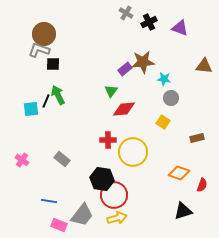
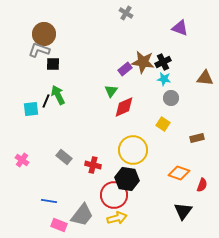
black cross: moved 14 px right, 40 px down
brown star: rotated 15 degrees clockwise
brown triangle: moved 1 px right, 12 px down
red diamond: moved 2 px up; rotated 20 degrees counterclockwise
yellow square: moved 2 px down
red cross: moved 15 px left, 25 px down; rotated 14 degrees clockwise
yellow circle: moved 2 px up
gray rectangle: moved 2 px right, 2 px up
black hexagon: moved 25 px right
black triangle: rotated 36 degrees counterclockwise
